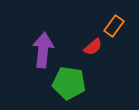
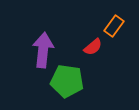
green pentagon: moved 2 px left, 2 px up
